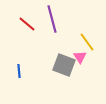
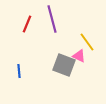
red line: rotated 72 degrees clockwise
pink triangle: moved 1 px left, 1 px up; rotated 32 degrees counterclockwise
